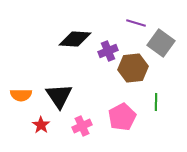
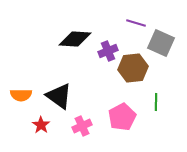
gray square: rotated 12 degrees counterclockwise
black triangle: rotated 20 degrees counterclockwise
